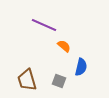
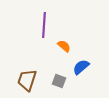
purple line: rotated 70 degrees clockwise
blue semicircle: rotated 144 degrees counterclockwise
brown trapezoid: rotated 35 degrees clockwise
